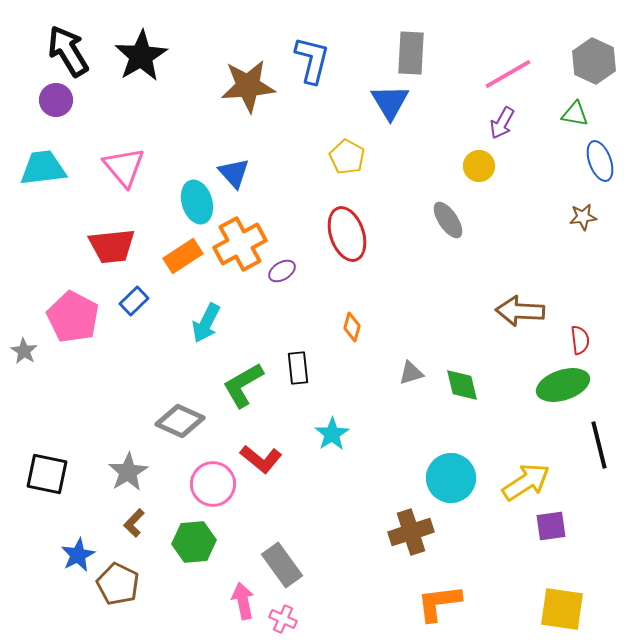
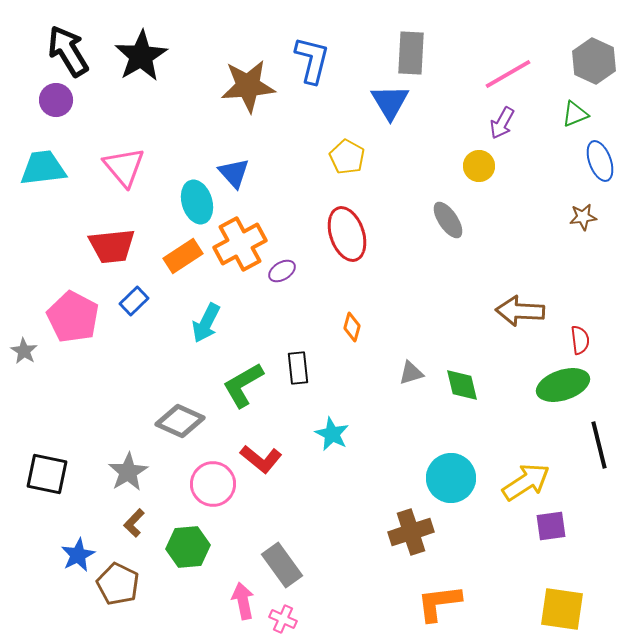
green triangle at (575, 114): rotated 32 degrees counterclockwise
cyan star at (332, 434): rotated 12 degrees counterclockwise
green hexagon at (194, 542): moved 6 px left, 5 px down
